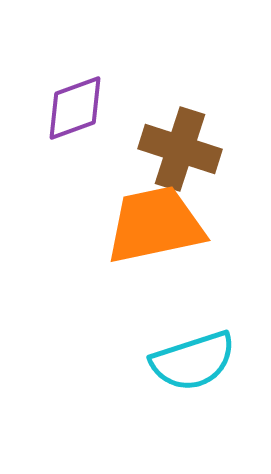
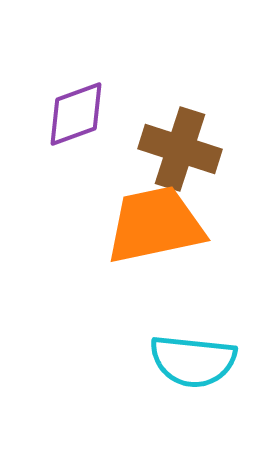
purple diamond: moved 1 px right, 6 px down
cyan semicircle: rotated 24 degrees clockwise
